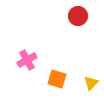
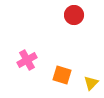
red circle: moved 4 px left, 1 px up
orange square: moved 5 px right, 4 px up
